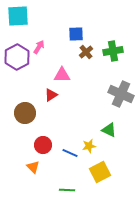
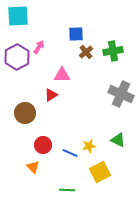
green triangle: moved 9 px right, 10 px down
